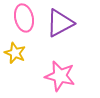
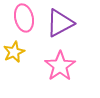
yellow star: moved 1 px left, 1 px up; rotated 25 degrees clockwise
pink star: moved 10 px up; rotated 24 degrees clockwise
